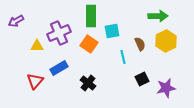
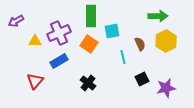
yellow triangle: moved 2 px left, 5 px up
blue rectangle: moved 7 px up
